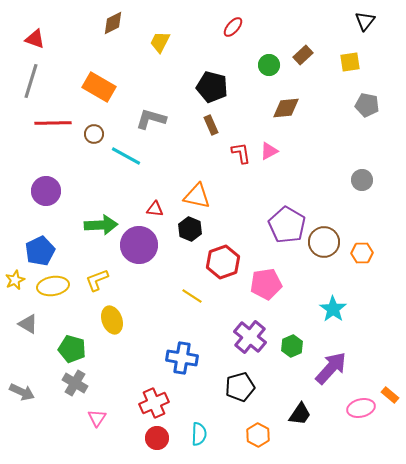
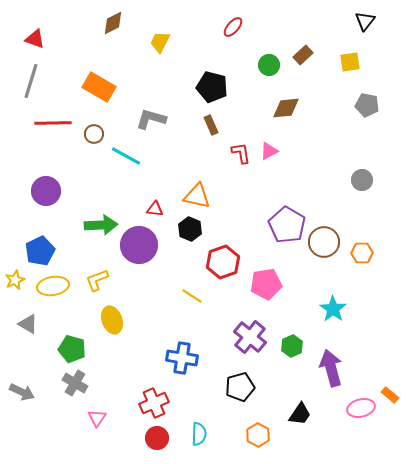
purple arrow at (331, 368): rotated 57 degrees counterclockwise
